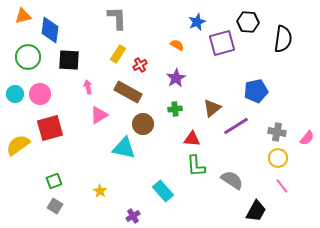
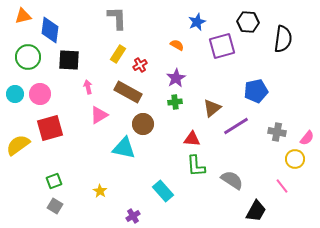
purple square: moved 3 px down
green cross: moved 7 px up
yellow circle: moved 17 px right, 1 px down
